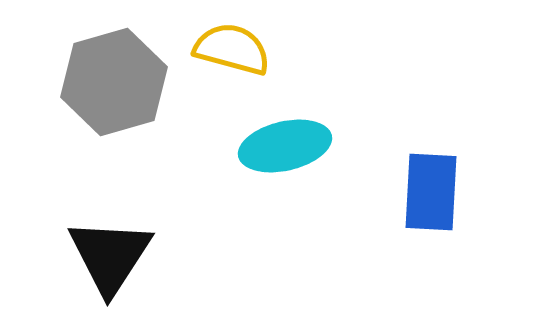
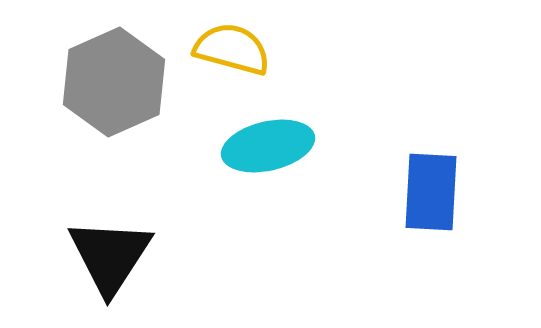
gray hexagon: rotated 8 degrees counterclockwise
cyan ellipse: moved 17 px left
